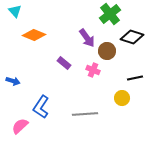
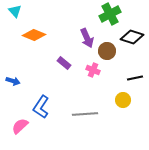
green cross: rotated 10 degrees clockwise
purple arrow: rotated 12 degrees clockwise
yellow circle: moved 1 px right, 2 px down
